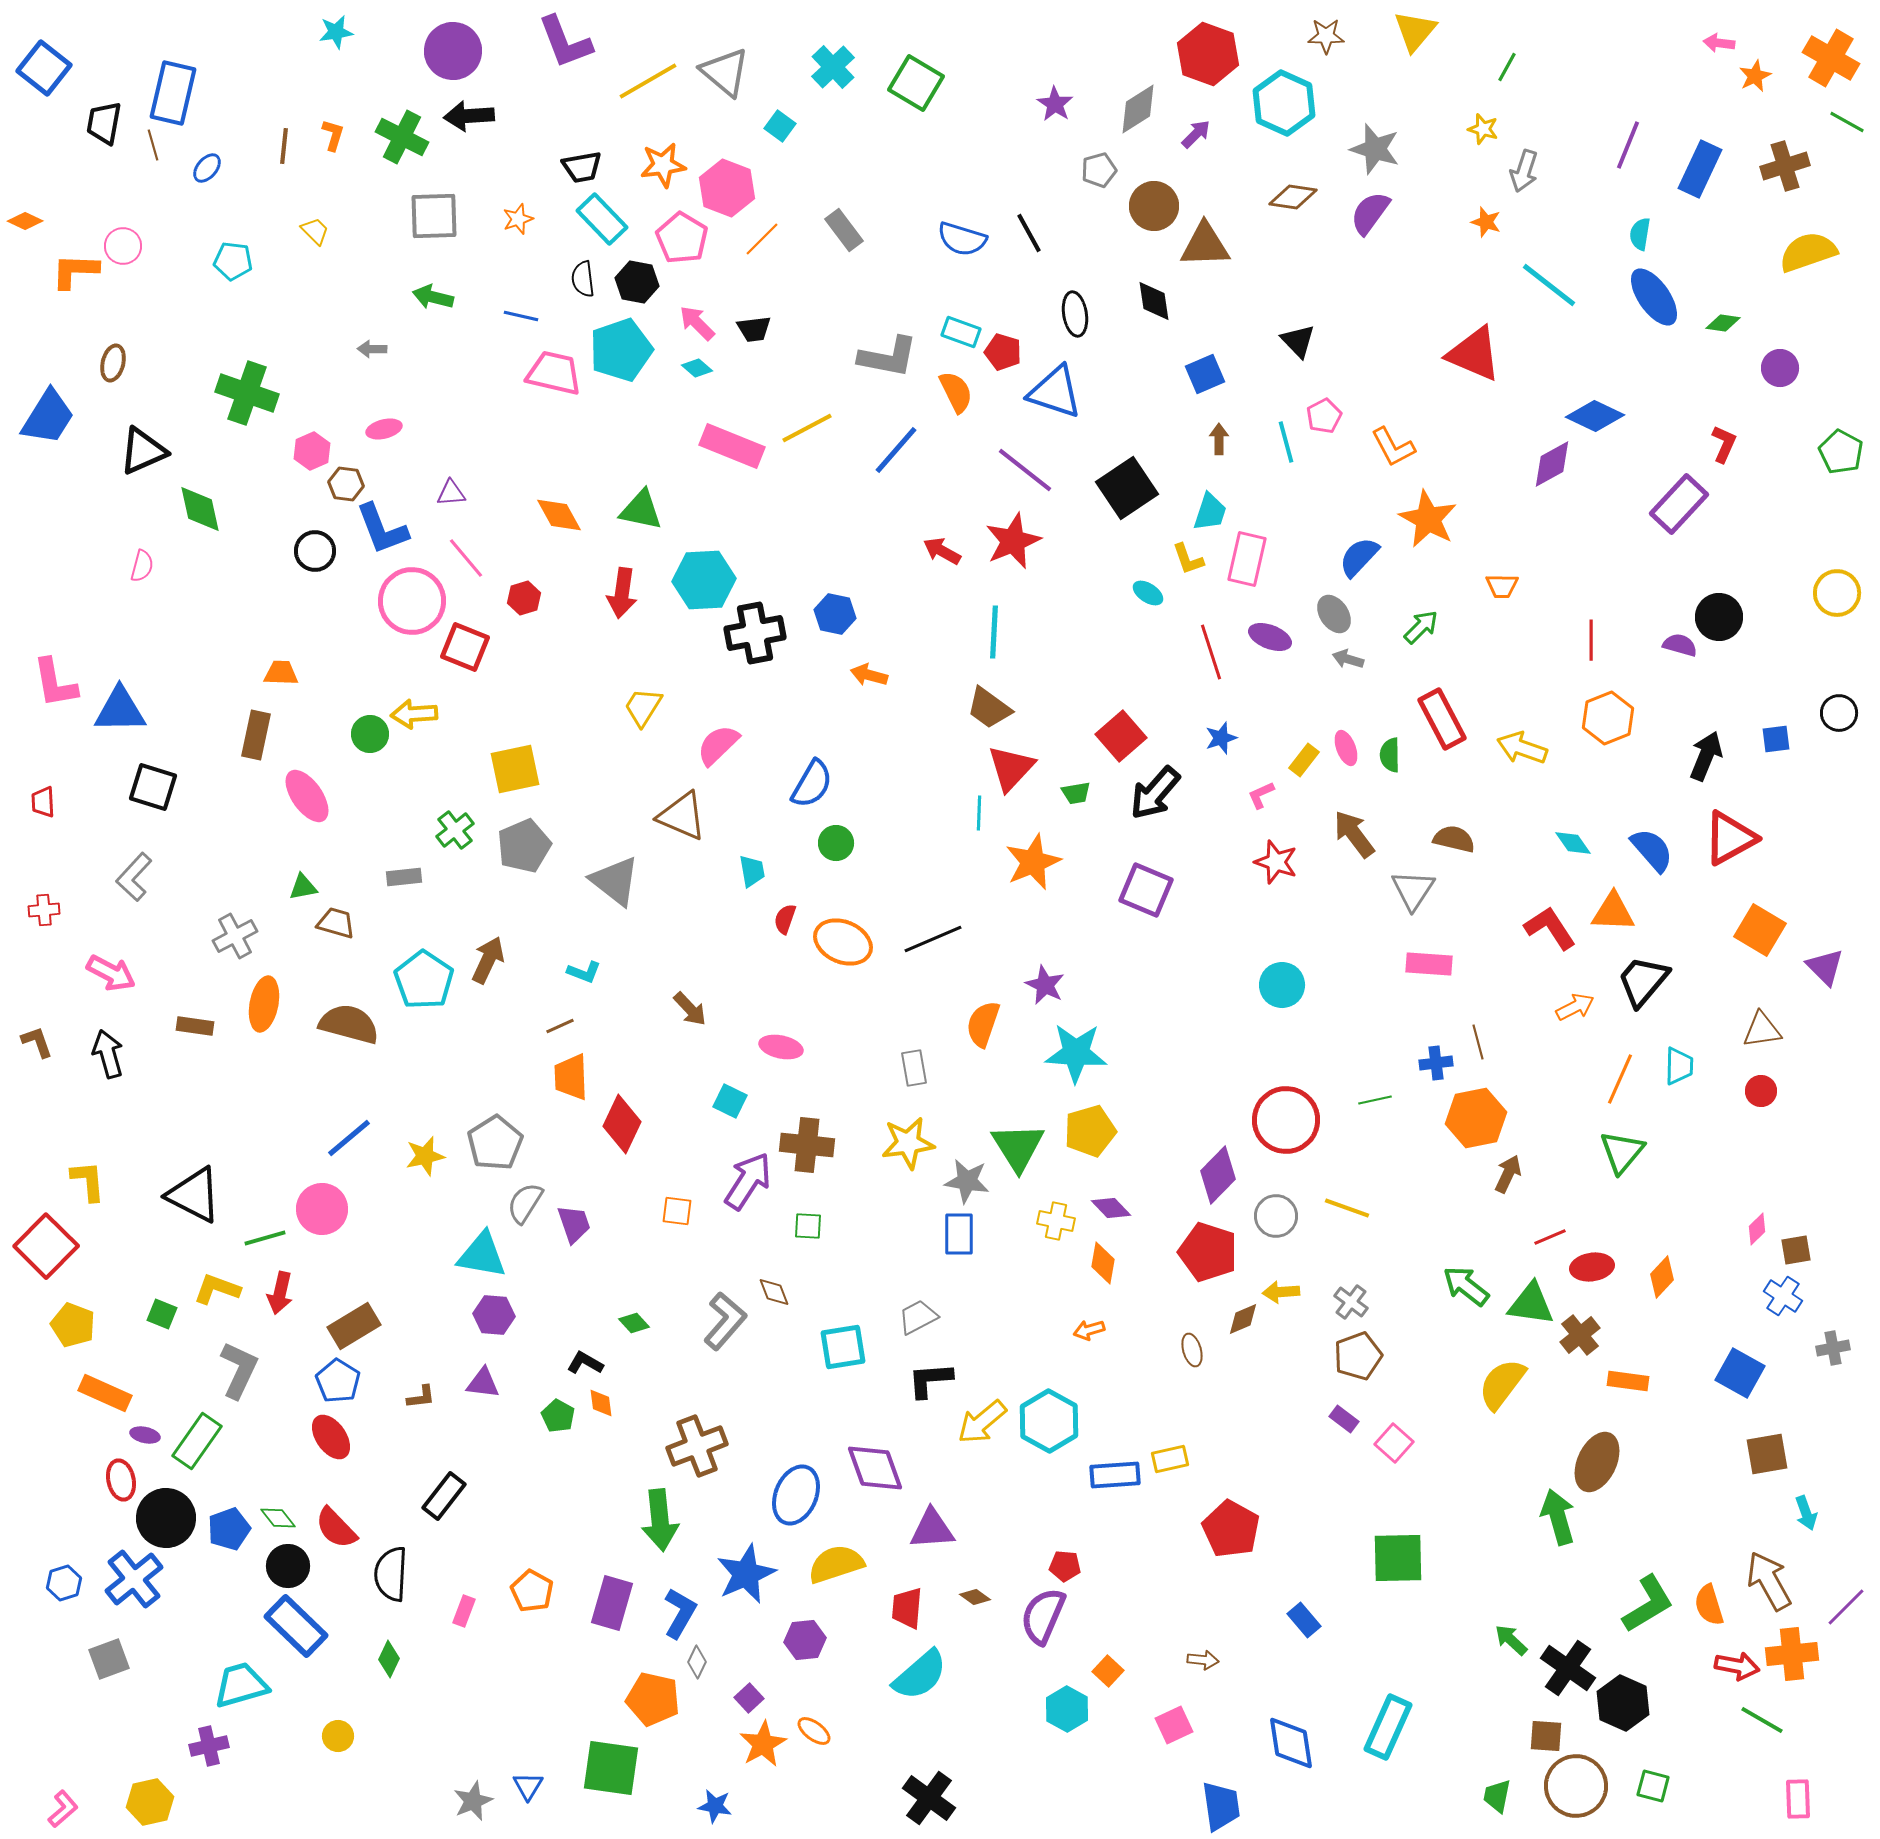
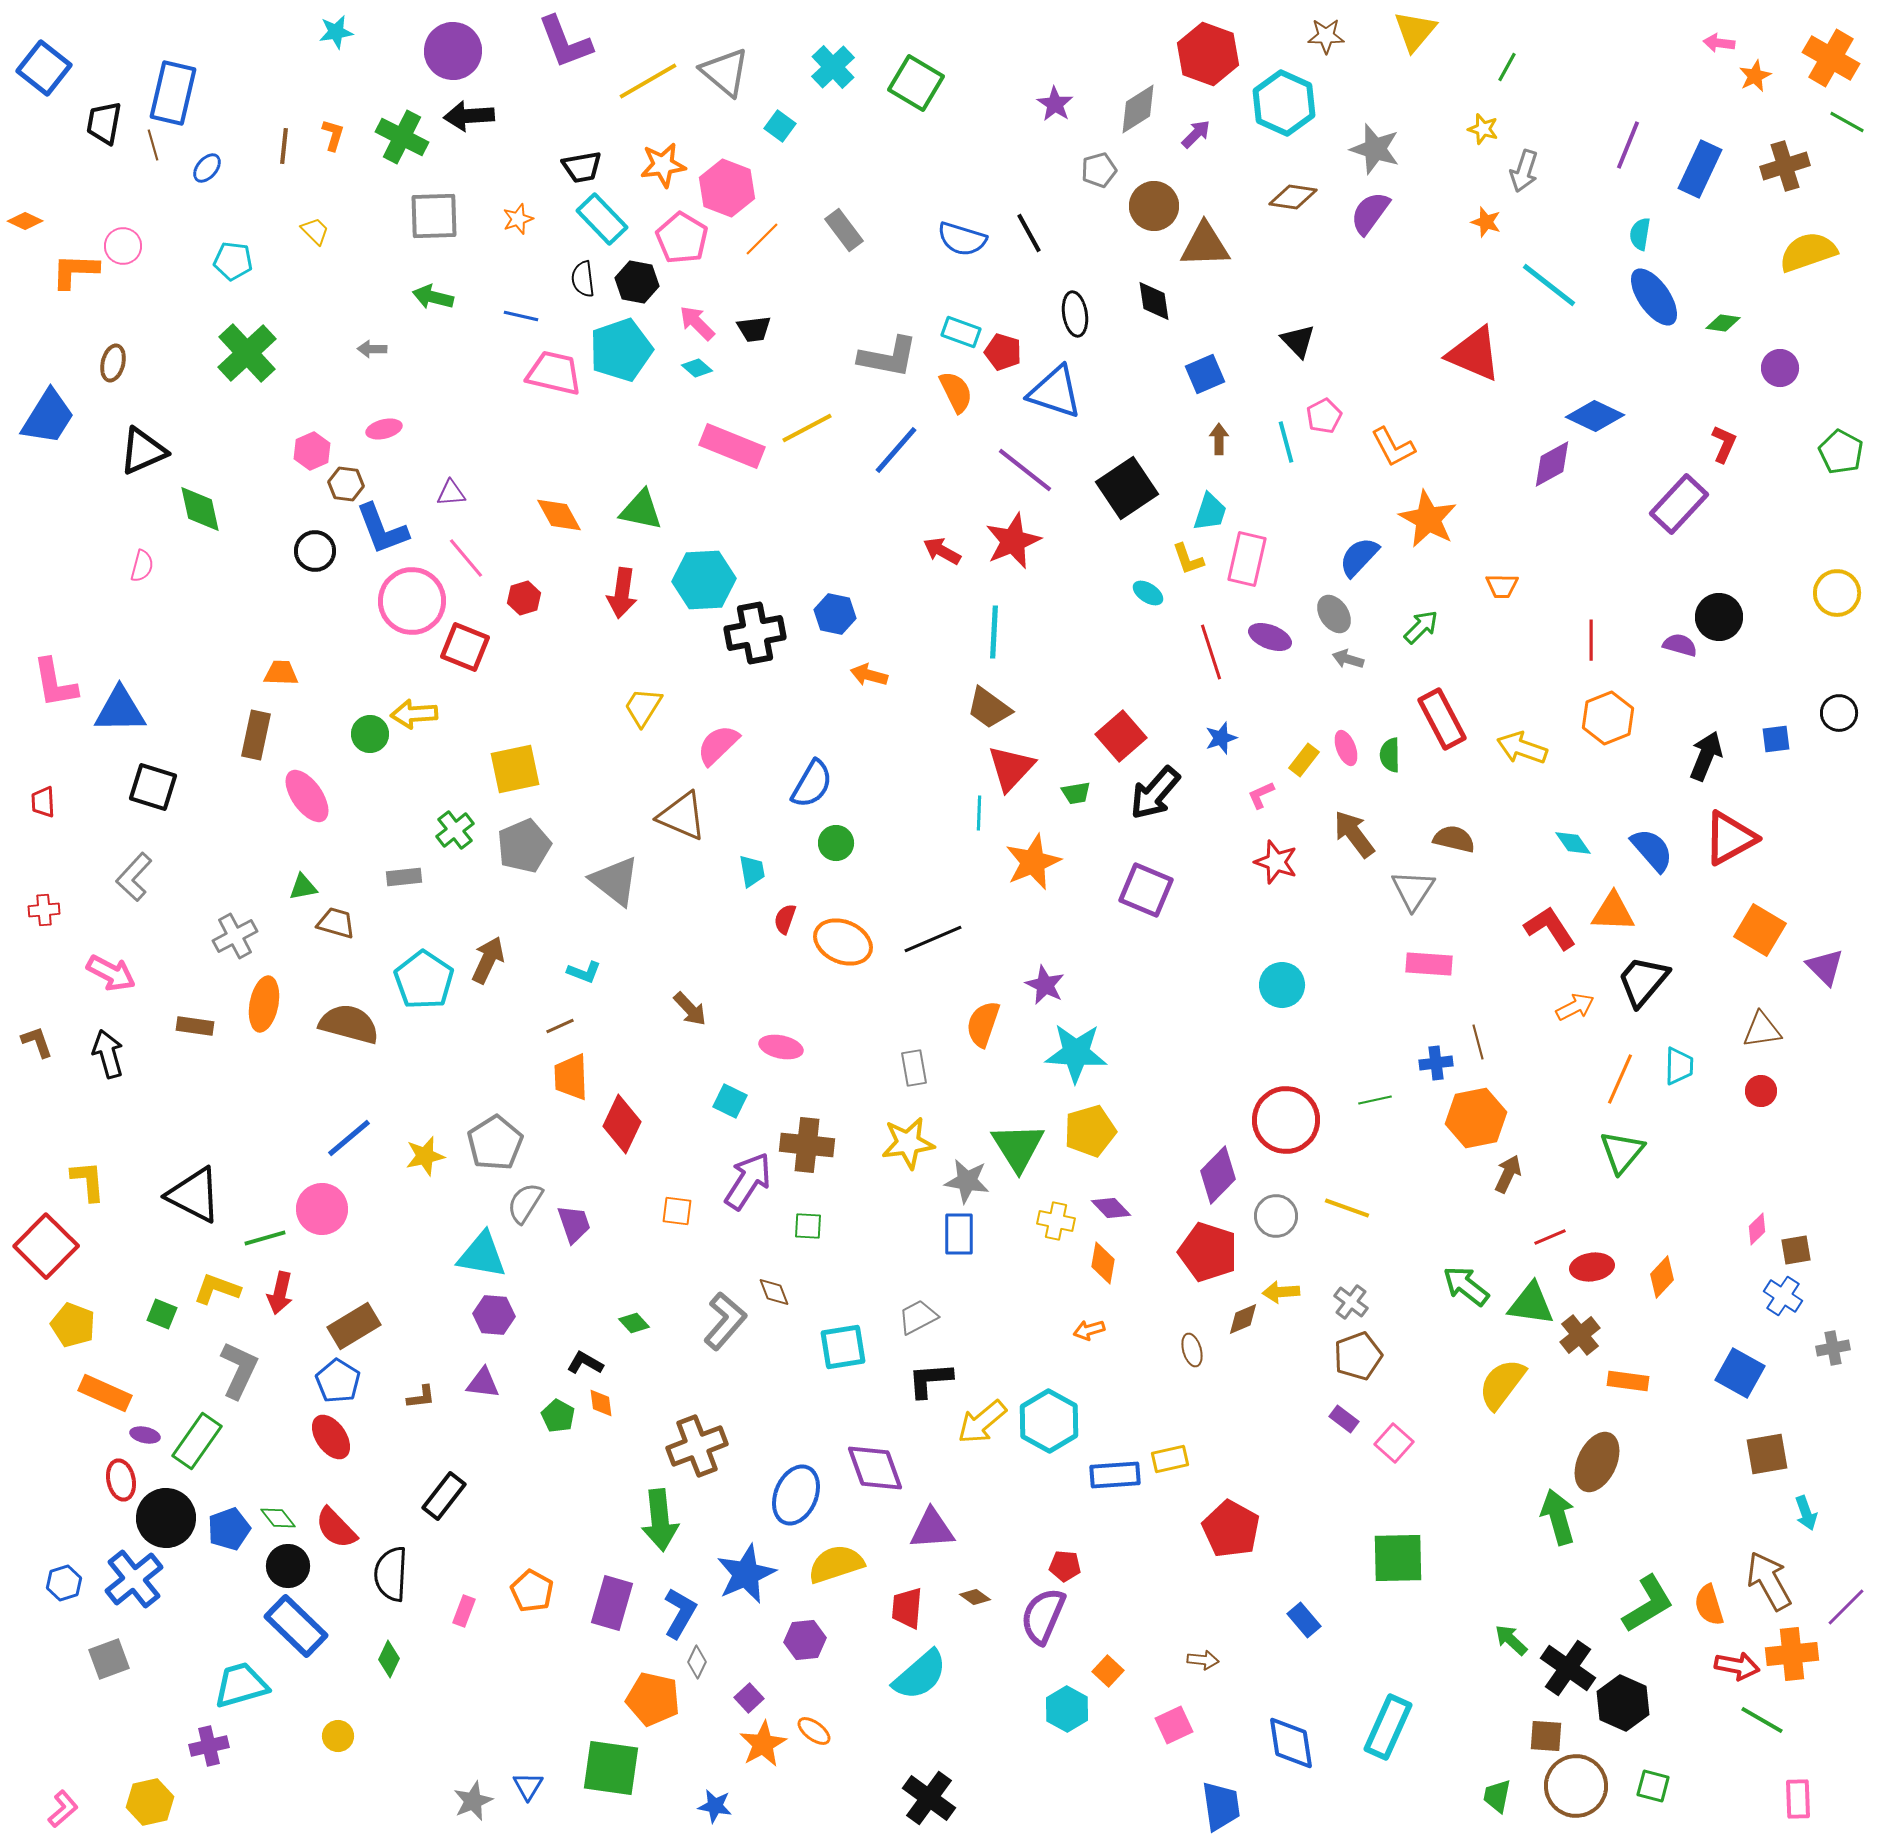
green cross at (247, 393): moved 40 px up; rotated 28 degrees clockwise
